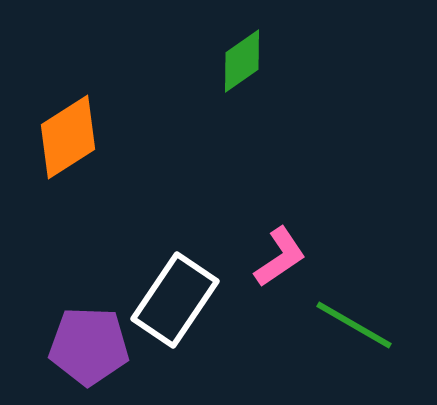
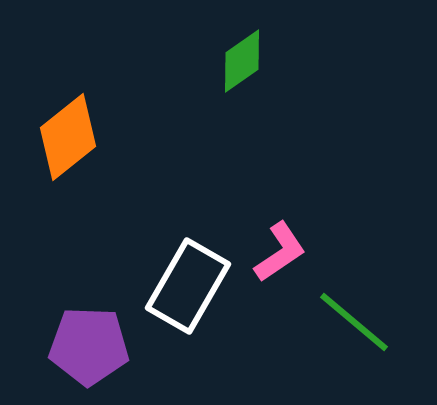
orange diamond: rotated 6 degrees counterclockwise
pink L-shape: moved 5 px up
white rectangle: moved 13 px right, 14 px up; rotated 4 degrees counterclockwise
green line: moved 3 px up; rotated 10 degrees clockwise
